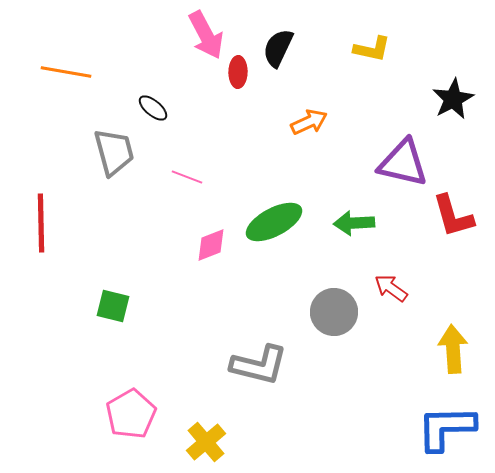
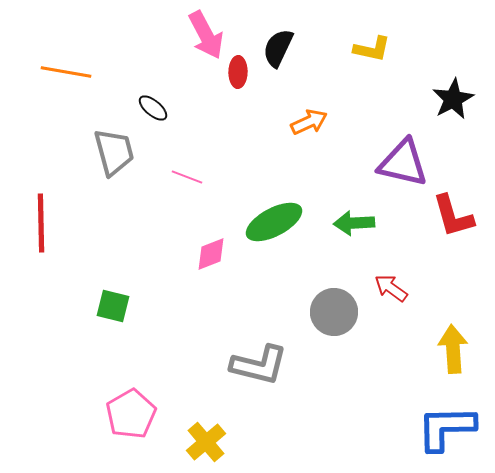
pink diamond: moved 9 px down
